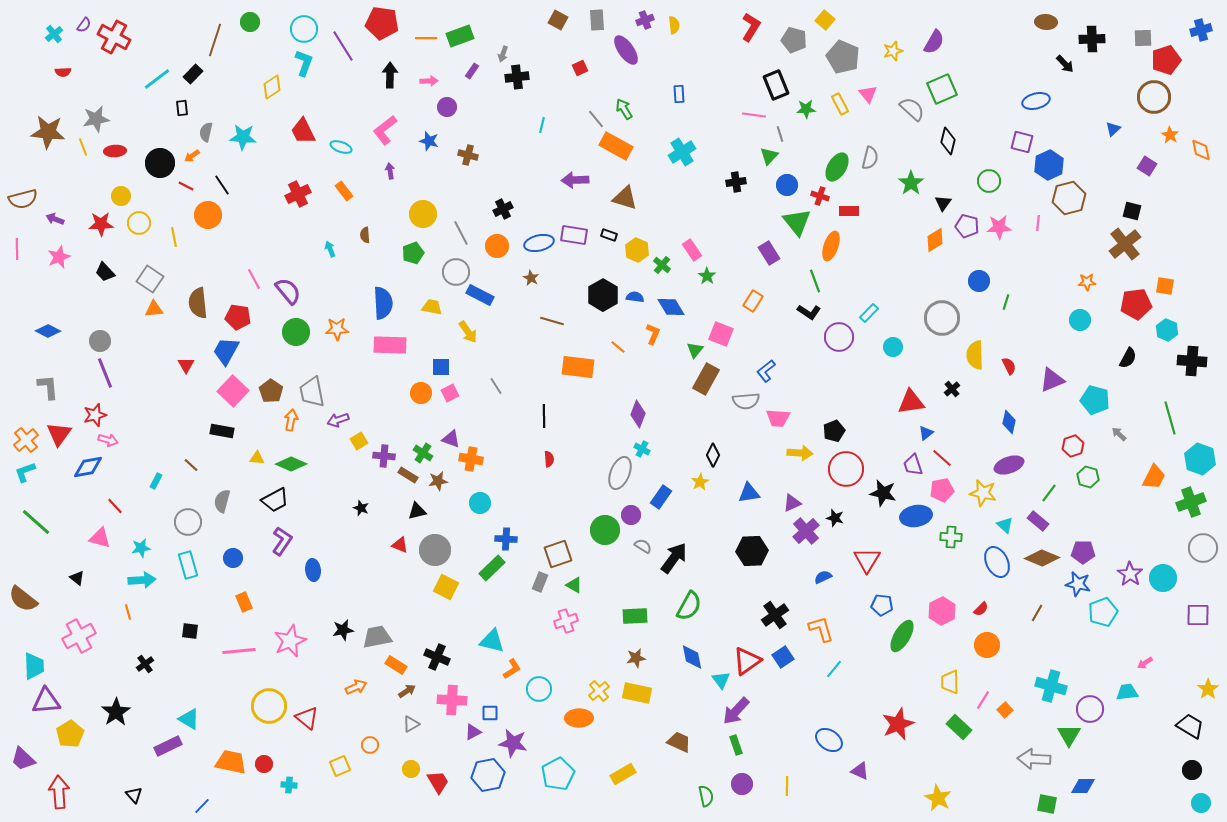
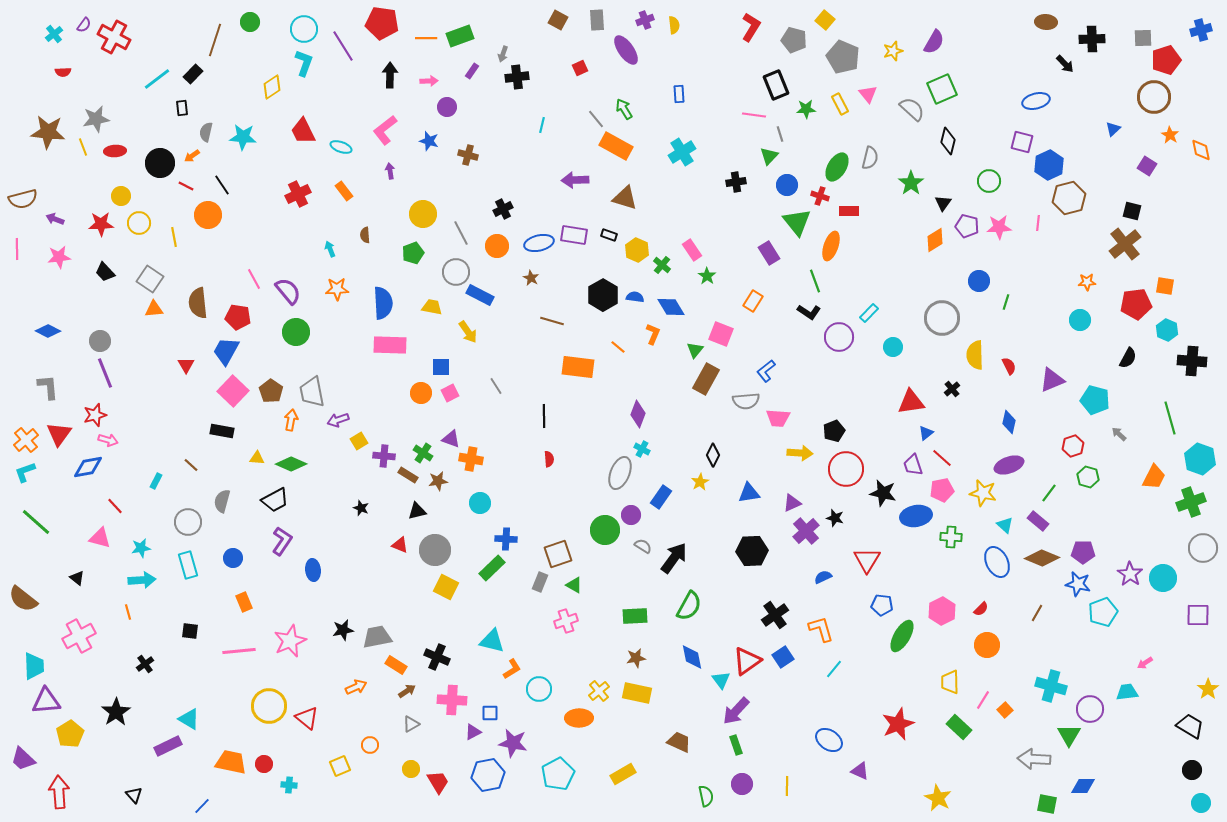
pink star at (59, 257): rotated 15 degrees clockwise
orange star at (337, 329): moved 40 px up
